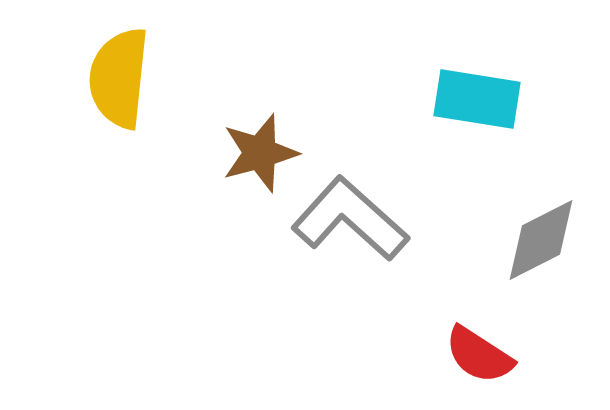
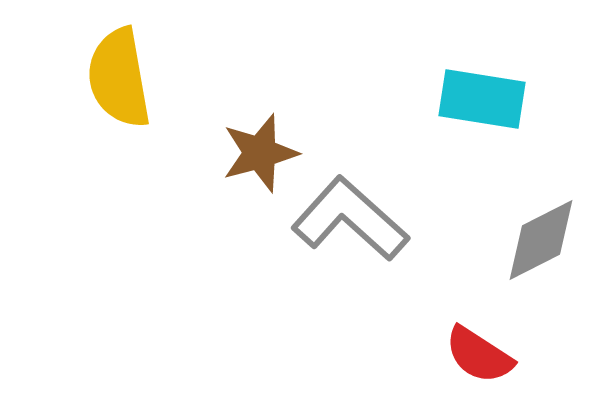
yellow semicircle: rotated 16 degrees counterclockwise
cyan rectangle: moved 5 px right
